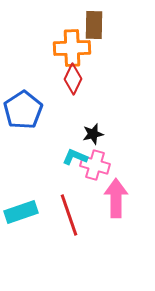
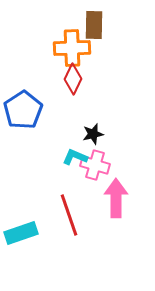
cyan rectangle: moved 21 px down
